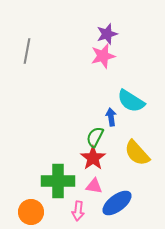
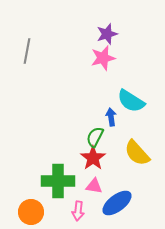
pink star: moved 2 px down
